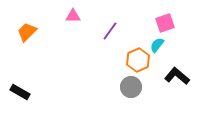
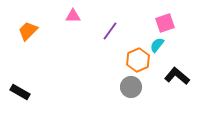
orange trapezoid: moved 1 px right, 1 px up
